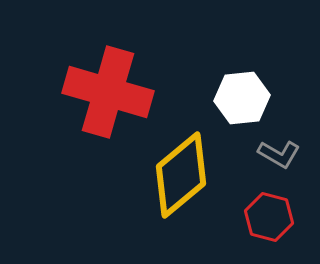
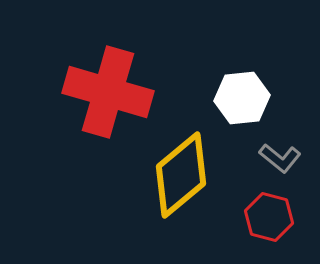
gray L-shape: moved 1 px right, 4 px down; rotated 9 degrees clockwise
